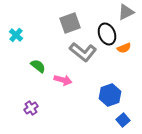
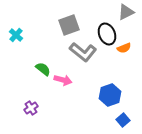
gray square: moved 1 px left, 2 px down
green semicircle: moved 5 px right, 3 px down
